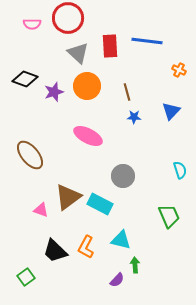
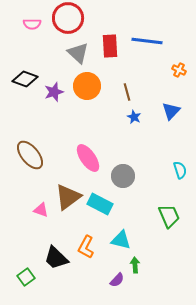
blue star: rotated 24 degrees clockwise
pink ellipse: moved 22 px down; rotated 28 degrees clockwise
black trapezoid: moved 1 px right, 7 px down
